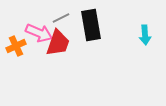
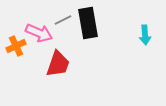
gray line: moved 2 px right, 2 px down
black rectangle: moved 3 px left, 2 px up
red trapezoid: moved 21 px down
